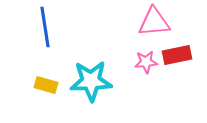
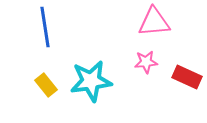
red rectangle: moved 10 px right, 22 px down; rotated 36 degrees clockwise
cyan star: rotated 6 degrees counterclockwise
yellow rectangle: rotated 35 degrees clockwise
